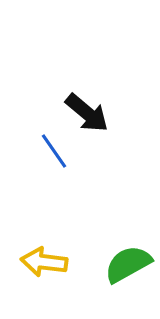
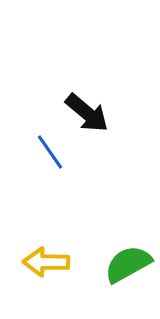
blue line: moved 4 px left, 1 px down
yellow arrow: moved 2 px right; rotated 6 degrees counterclockwise
